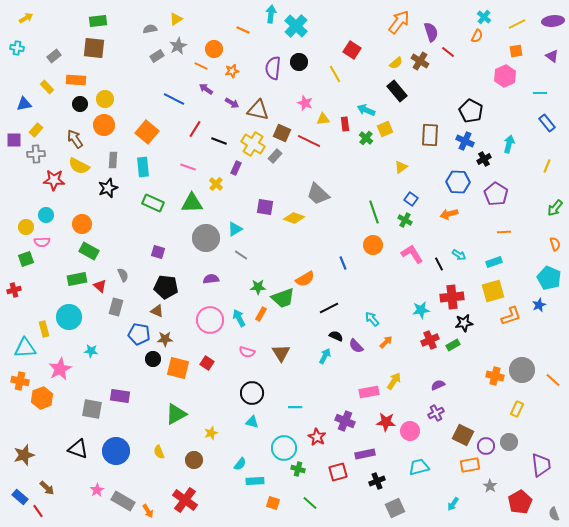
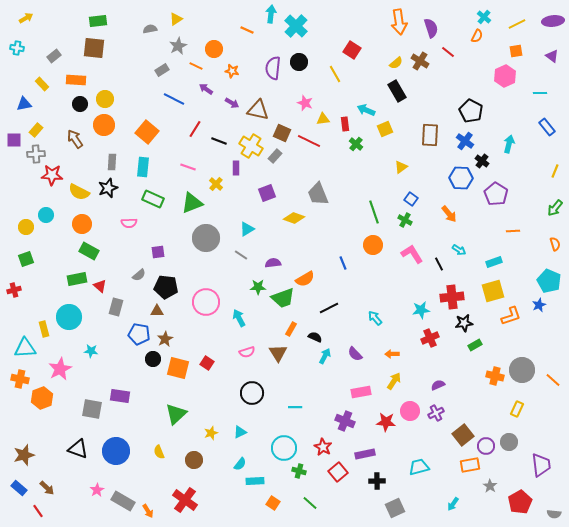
orange arrow at (399, 22): rotated 135 degrees clockwise
orange line at (243, 30): moved 4 px right
purple semicircle at (431, 32): moved 4 px up
gray rectangle at (157, 56): moved 5 px right, 14 px down
orange line at (201, 66): moved 5 px left
orange star at (232, 71): rotated 24 degrees clockwise
yellow rectangle at (47, 87): moved 5 px left, 3 px up
black rectangle at (397, 91): rotated 10 degrees clockwise
blue rectangle at (547, 123): moved 4 px down
green cross at (366, 138): moved 10 px left, 6 px down
blue cross at (465, 141): rotated 12 degrees clockwise
yellow cross at (253, 144): moved 2 px left, 2 px down
black cross at (484, 159): moved 2 px left, 2 px down; rotated 24 degrees counterclockwise
gray rectangle at (113, 160): moved 1 px left, 2 px down
yellow semicircle at (79, 166): moved 26 px down
yellow line at (547, 166): moved 8 px right, 5 px down
cyan rectangle at (143, 167): rotated 12 degrees clockwise
purple rectangle at (236, 168): rotated 24 degrees counterclockwise
red star at (54, 180): moved 2 px left, 5 px up
blue hexagon at (458, 182): moved 3 px right, 4 px up
gray trapezoid at (318, 194): rotated 25 degrees clockwise
green rectangle at (153, 203): moved 4 px up
green triangle at (192, 203): rotated 20 degrees counterclockwise
purple square at (265, 207): moved 2 px right, 14 px up; rotated 30 degrees counterclockwise
orange arrow at (449, 214): rotated 114 degrees counterclockwise
cyan triangle at (235, 229): moved 12 px right
orange line at (504, 232): moved 9 px right, 1 px up
pink semicircle at (42, 242): moved 87 px right, 19 px up
purple square at (158, 252): rotated 24 degrees counterclockwise
cyan arrow at (459, 255): moved 5 px up
gray semicircle at (123, 275): moved 16 px right; rotated 72 degrees clockwise
cyan pentagon at (549, 278): moved 3 px down
purple semicircle at (211, 279): moved 62 px right, 16 px up
brown triangle at (157, 311): rotated 24 degrees counterclockwise
orange rectangle at (261, 314): moved 30 px right, 15 px down
cyan arrow at (372, 319): moved 3 px right, 1 px up
pink circle at (210, 320): moved 4 px left, 18 px up
black semicircle at (336, 336): moved 21 px left, 1 px down
brown star at (165, 339): rotated 28 degrees counterclockwise
red cross at (430, 340): moved 2 px up
orange arrow at (386, 342): moved 6 px right, 12 px down; rotated 136 degrees counterclockwise
green rectangle at (453, 345): moved 22 px right
purple semicircle at (356, 346): moved 1 px left, 8 px down
pink semicircle at (247, 352): rotated 35 degrees counterclockwise
brown triangle at (281, 353): moved 3 px left
orange cross at (20, 381): moved 2 px up
pink rectangle at (369, 392): moved 8 px left
green triangle at (176, 414): rotated 15 degrees counterclockwise
cyan triangle at (252, 422): moved 12 px left, 10 px down; rotated 40 degrees counterclockwise
pink circle at (410, 431): moved 20 px up
brown square at (463, 435): rotated 25 degrees clockwise
red star at (317, 437): moved 6 px right, 10 px down
green cross at (298, 469): moved 1 px right, 2 px down
red square at (338, 472): rotated 24 degrees counterclockwise
black cross at (377, 481): rotated 21 degrees clockwise
blue rectangle at (20, 497): moved 1 px left, 9 px up
orange square at (273, 503): rotated 16 degrees clockwise
gray semicircle at (554, 514): rotated 64 degrees counterclockwise
